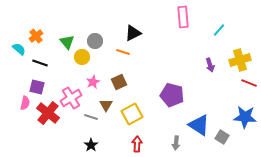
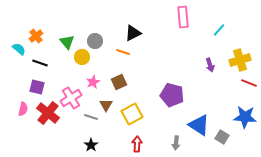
pink semicircle: moved 2 px left, 6 px down
